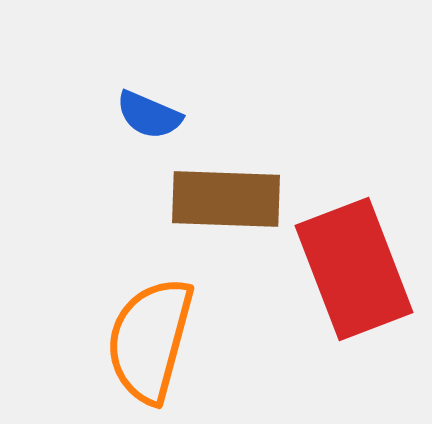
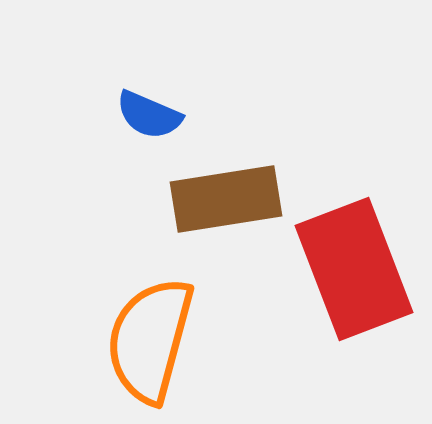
brown rectangle: rotated 11 degrees counterclockwise
